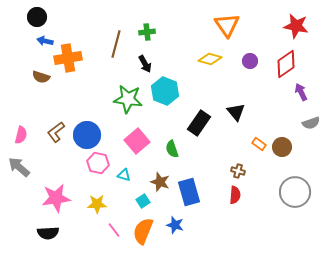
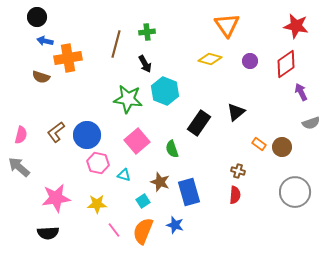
black triangle: rotated 30 degrees clockwise
